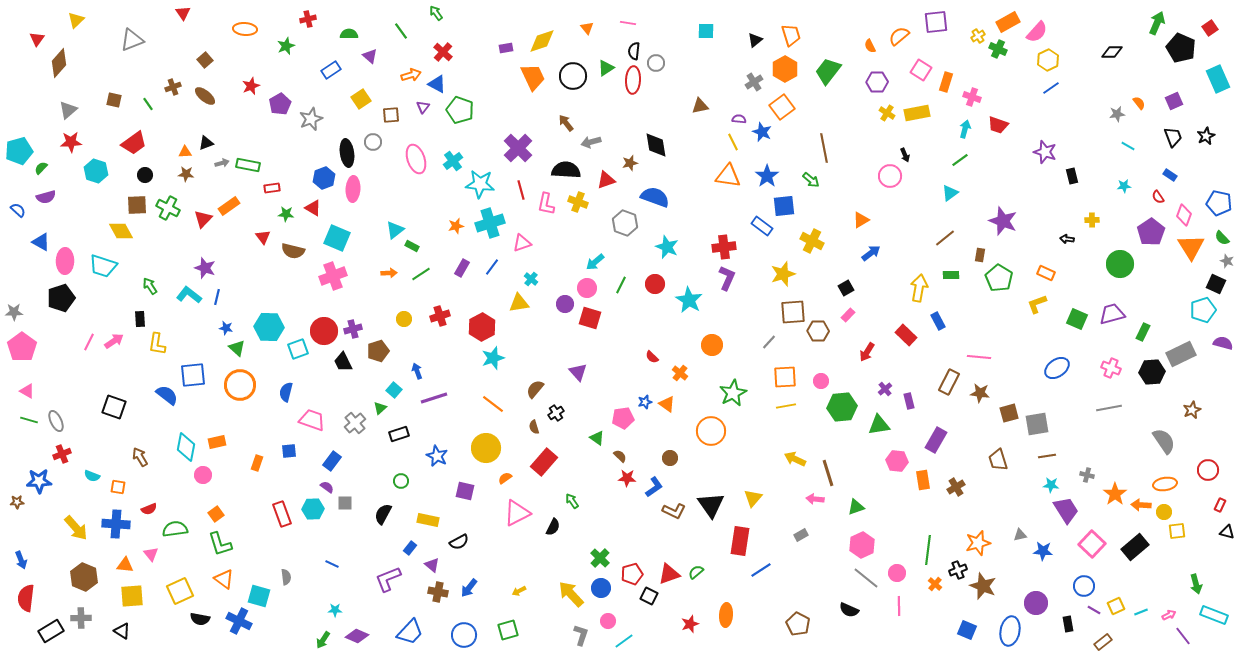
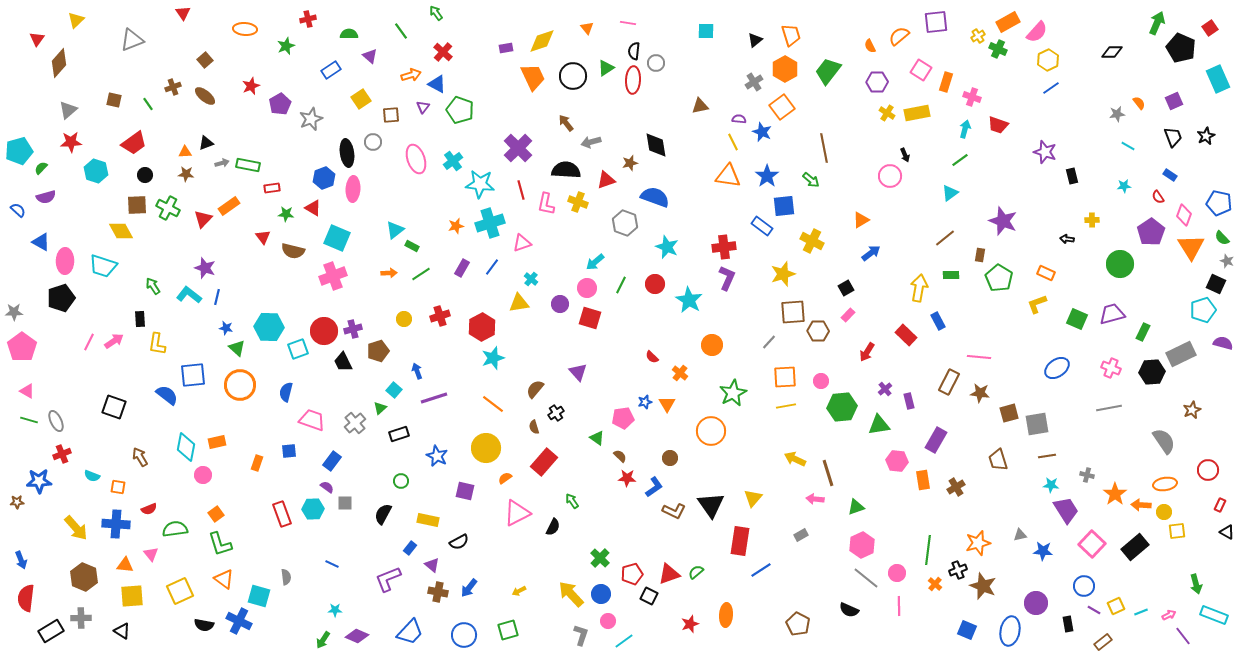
green arrow at (150, 286): moved 3 px right
purple circle at (565, 304): moved 5 px left
orange triangle at (667, 404): rotated 24 degrees clockwise
black triangle at (1227, 532): rotated 14 degrees clockwise
blue circle at (601, 588): moved 6 px down
black semicircle at (200, 619): moved 4 px right, 6 px down
